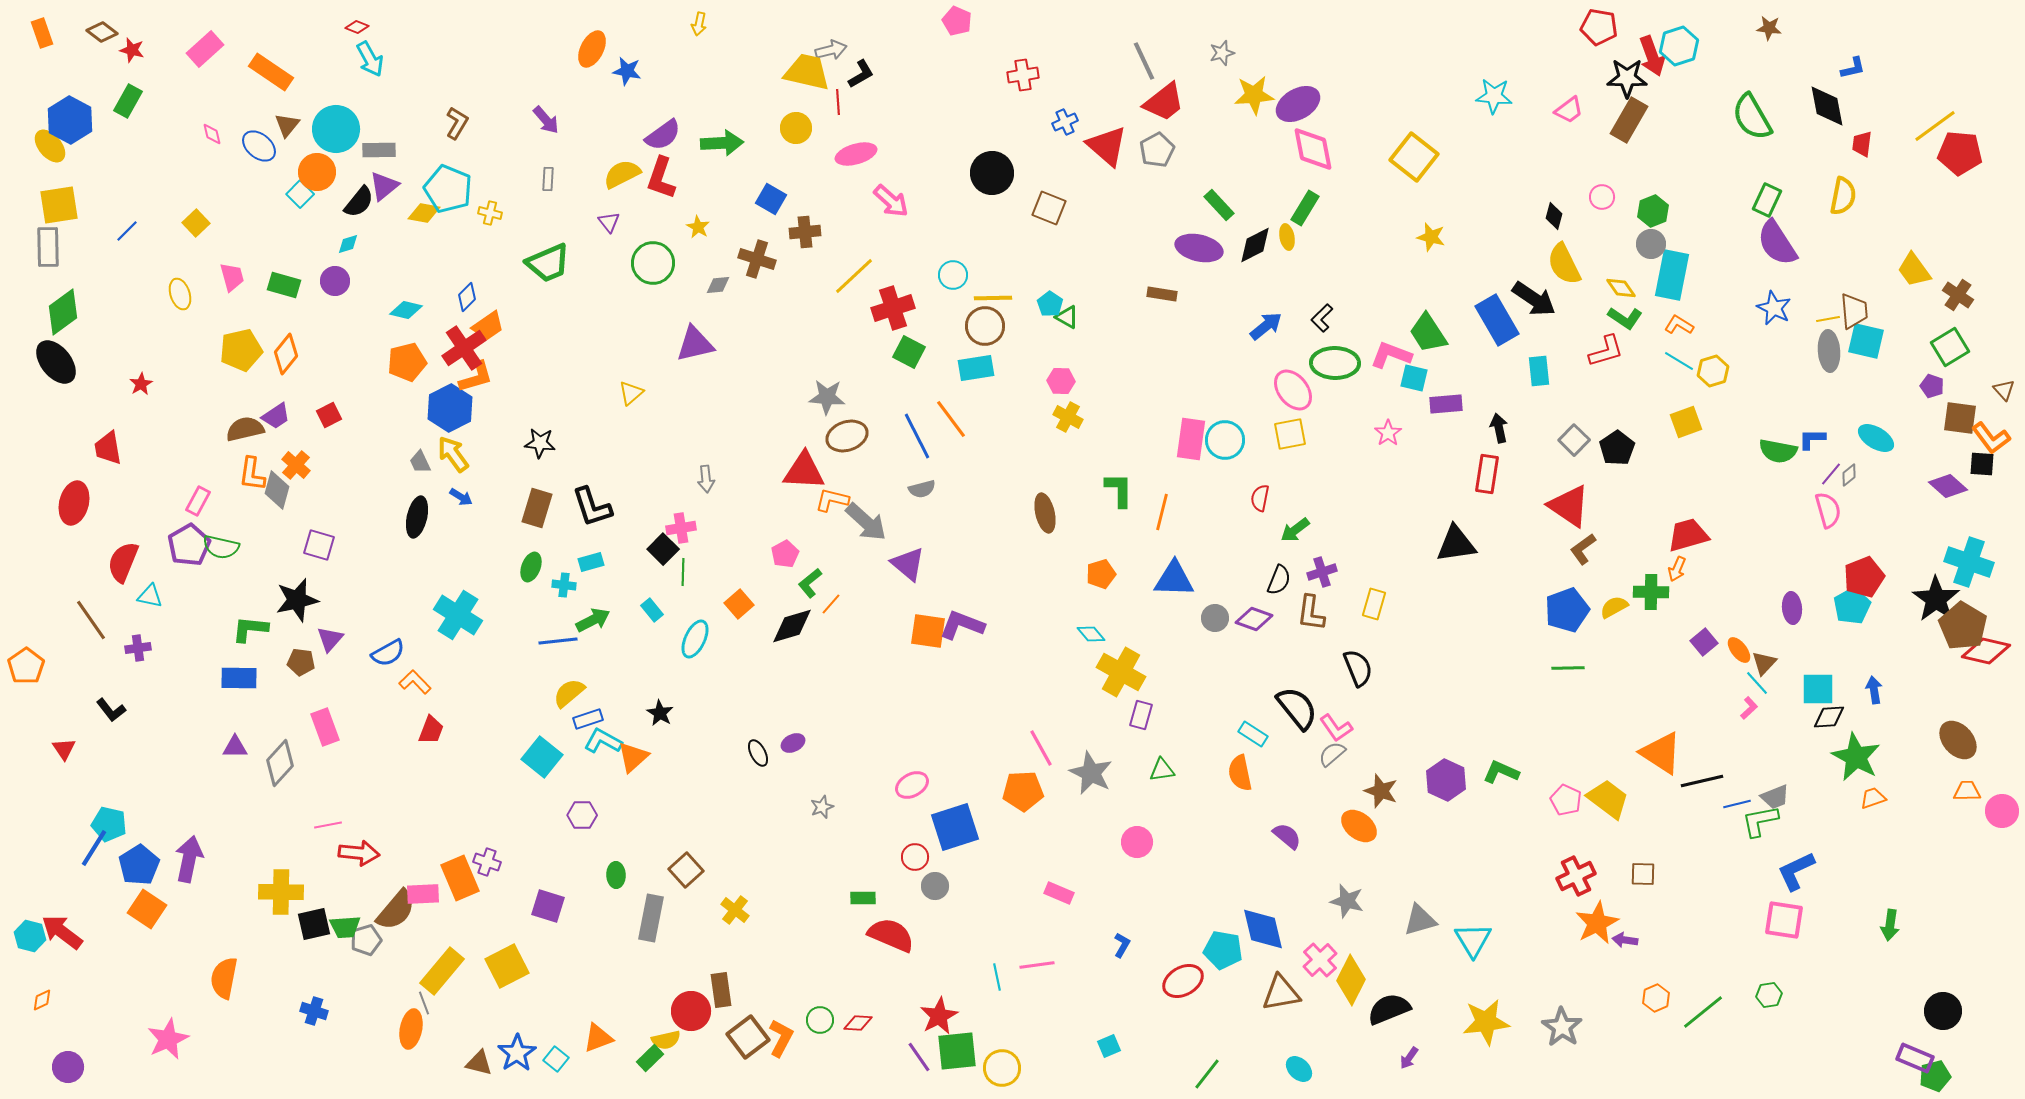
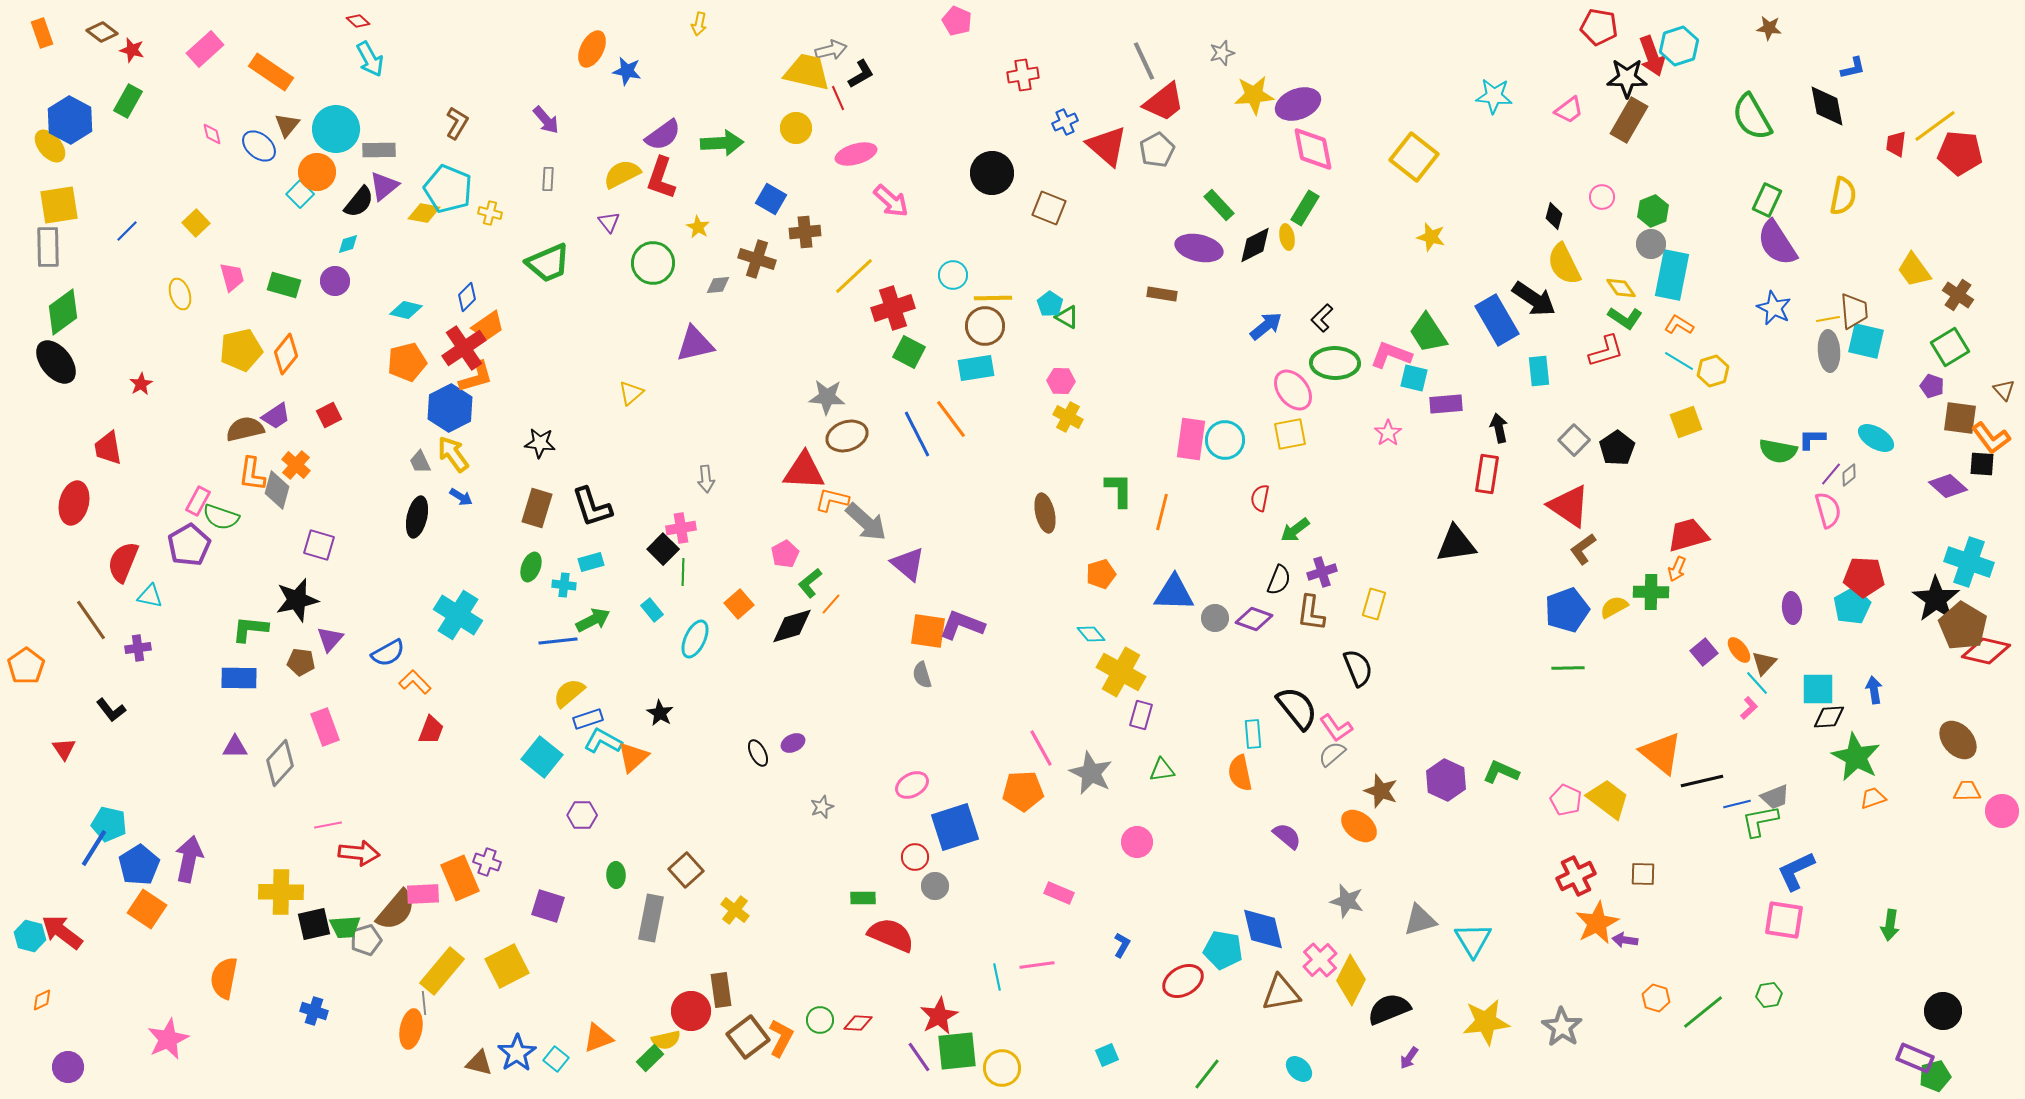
red diamond at (357, 27): moved 1 px right, 6 px up; rotated 20 degrees clockwise
red line at (838, 102): moved 4 px up; rotated 20 degrees counterclockwise
purple ellipse at (1298, 104): rotated 9 degrees clockwise
red trapezoid at (1862, 144): moved 34 px right
blue line at (917, 436): moved 2 px up
gray semicircle at (922, 489): moved 186 px down; rotated 88 degrees clockwise
green semicircle at (221, 547): moved 30 px up; rotated 6 degrees clockwise
red pentagon at (1864, 577): rotated 24 degrees clockwise
blue triangle at (1174, 579): moved 14 px down
purple square at (1704, 642): moved 10 px down
cyan rectangle at (1253, 734): rotated 52 degrees clockwise
orange triangle at (1661, 753): rotated 6 degrees clockwise
orange hexagon at (1656, 998): rotated 20 degrees counterclockwise
gray line at (424, 1003): rotated 15 degrees clockwise
cyan square at (1109, 1046): moved 2 px left, 9 px down
